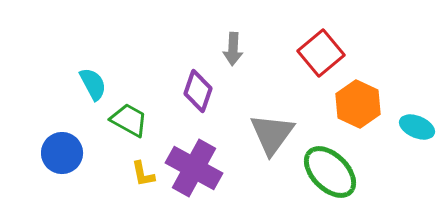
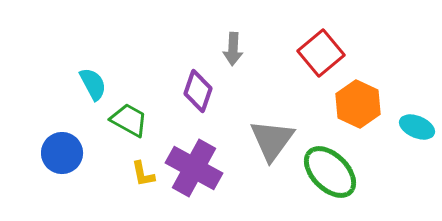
gray triangle: moved 6 px down
